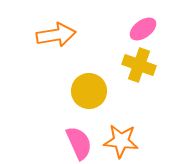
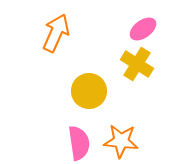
orange arrow: moved 2 px up; rotated 57 degrees counterclockwise
yellow cross: moved 2 px left, 1 px up; rotated 12 degrees clockwise
pink semicircle: rotated 16 degrees clockwise
